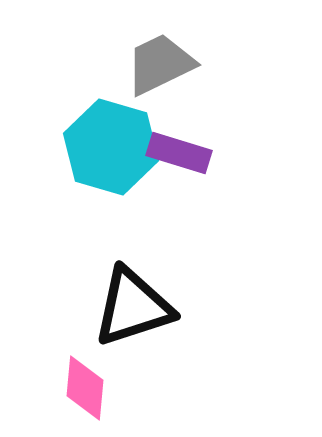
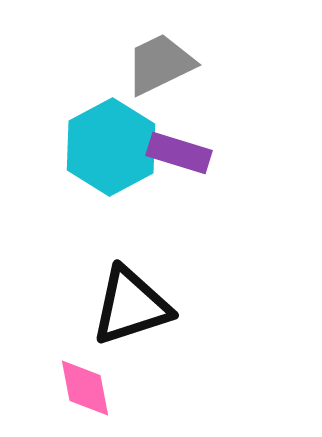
cyan hexagon: rotated 16 degrees clockwise
black triangle: moved 2 px left, 1 px up
pink diamond: rotated 16 degrees counterclockwise
